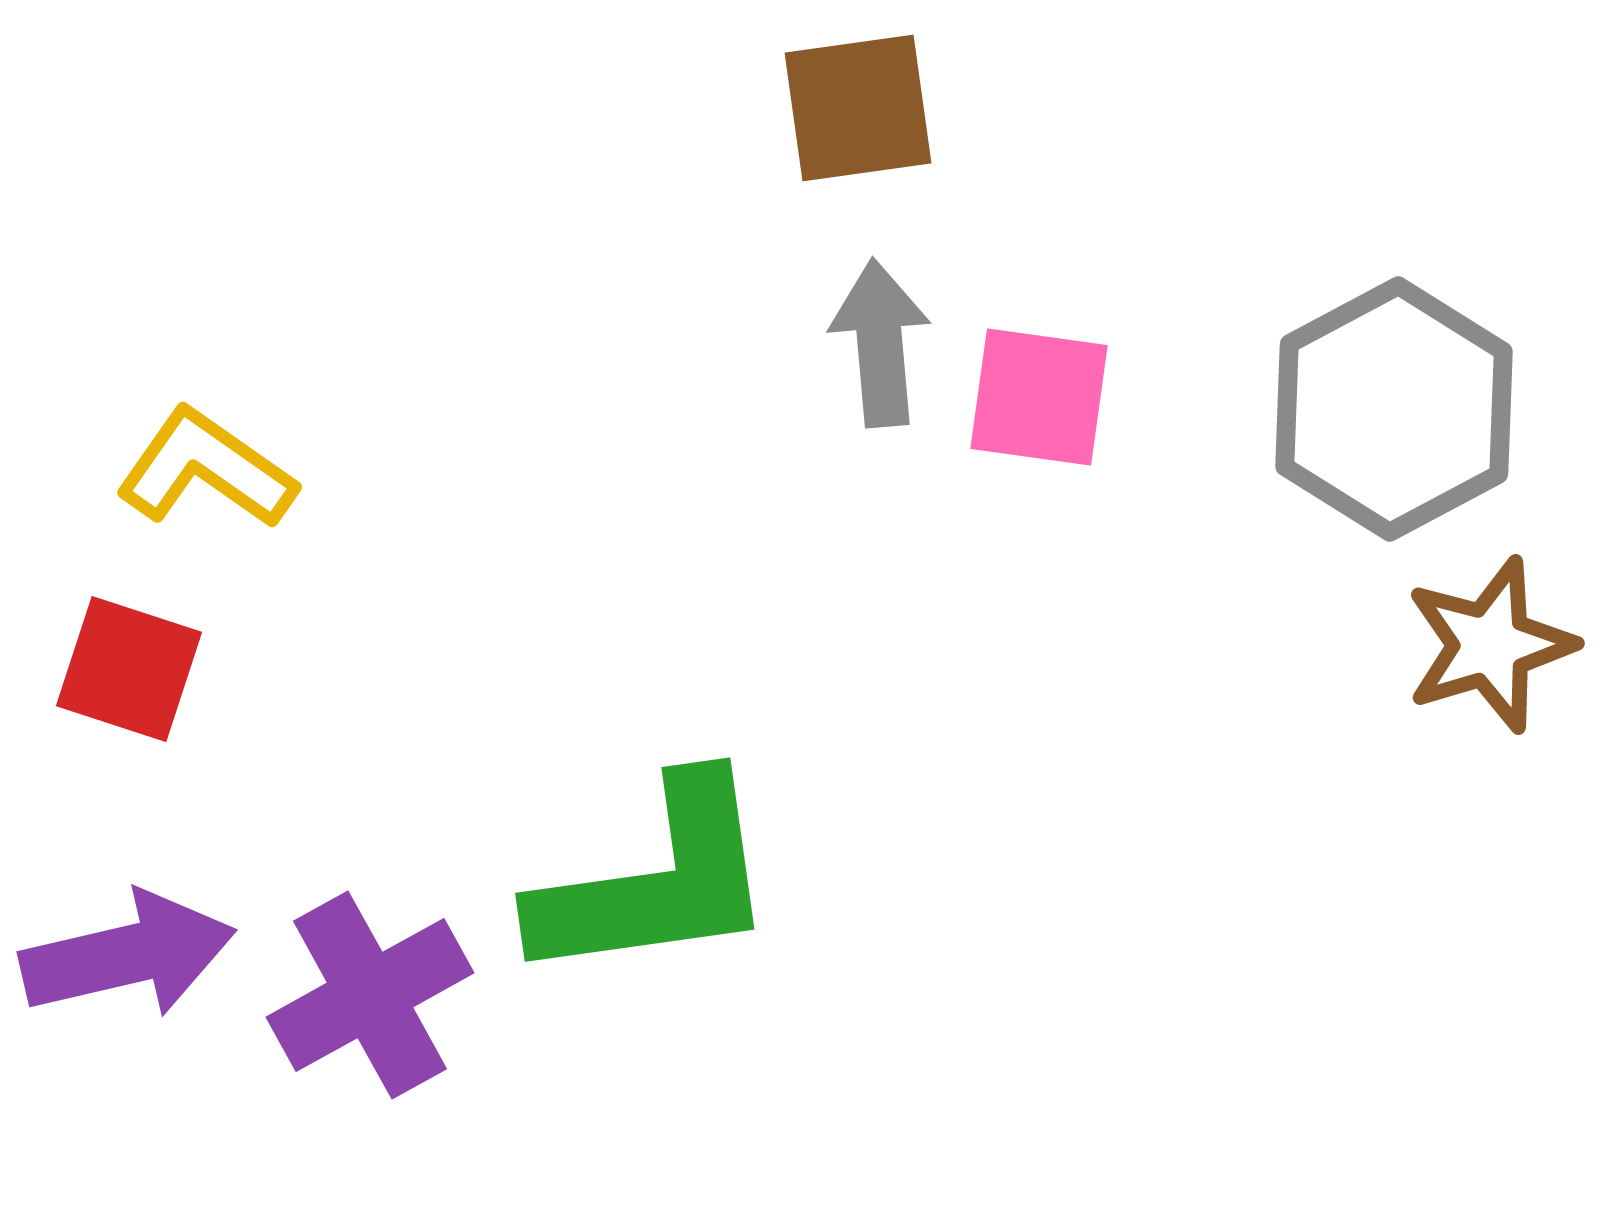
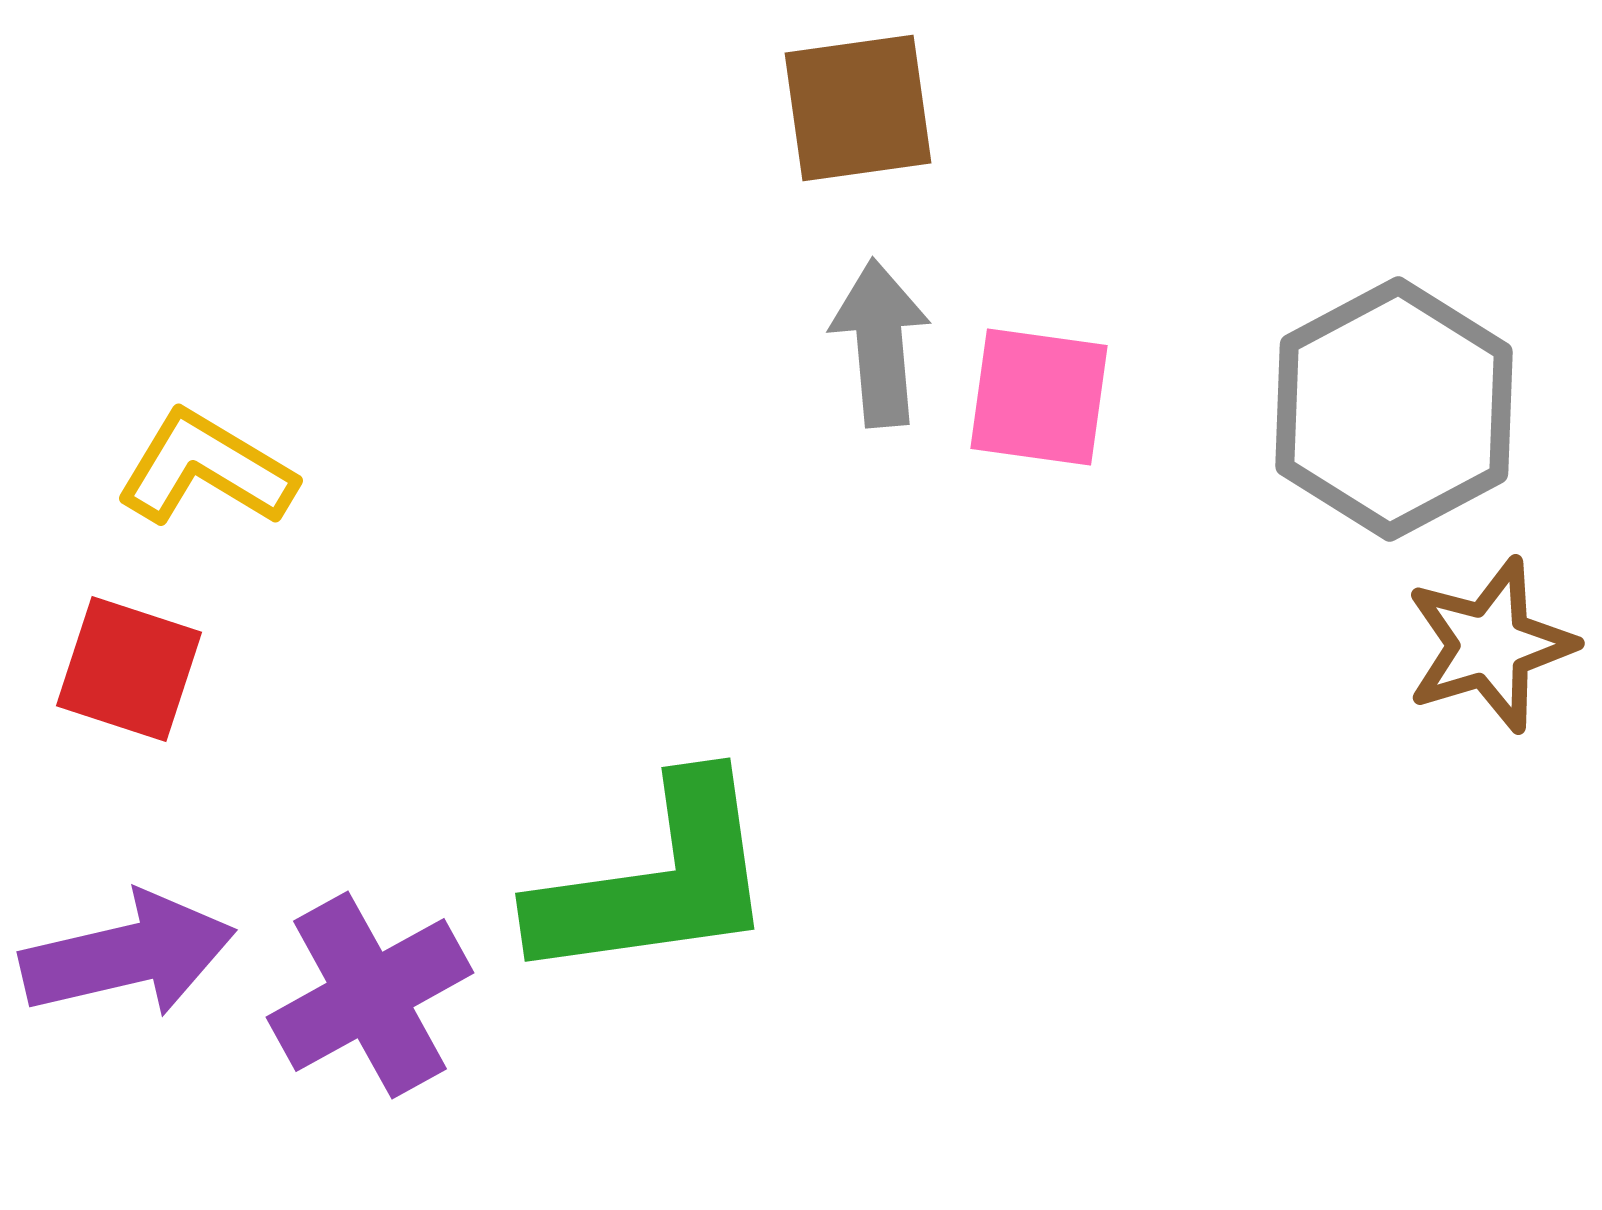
yellow L-shape: rotated 4 degrees counterclockwise
